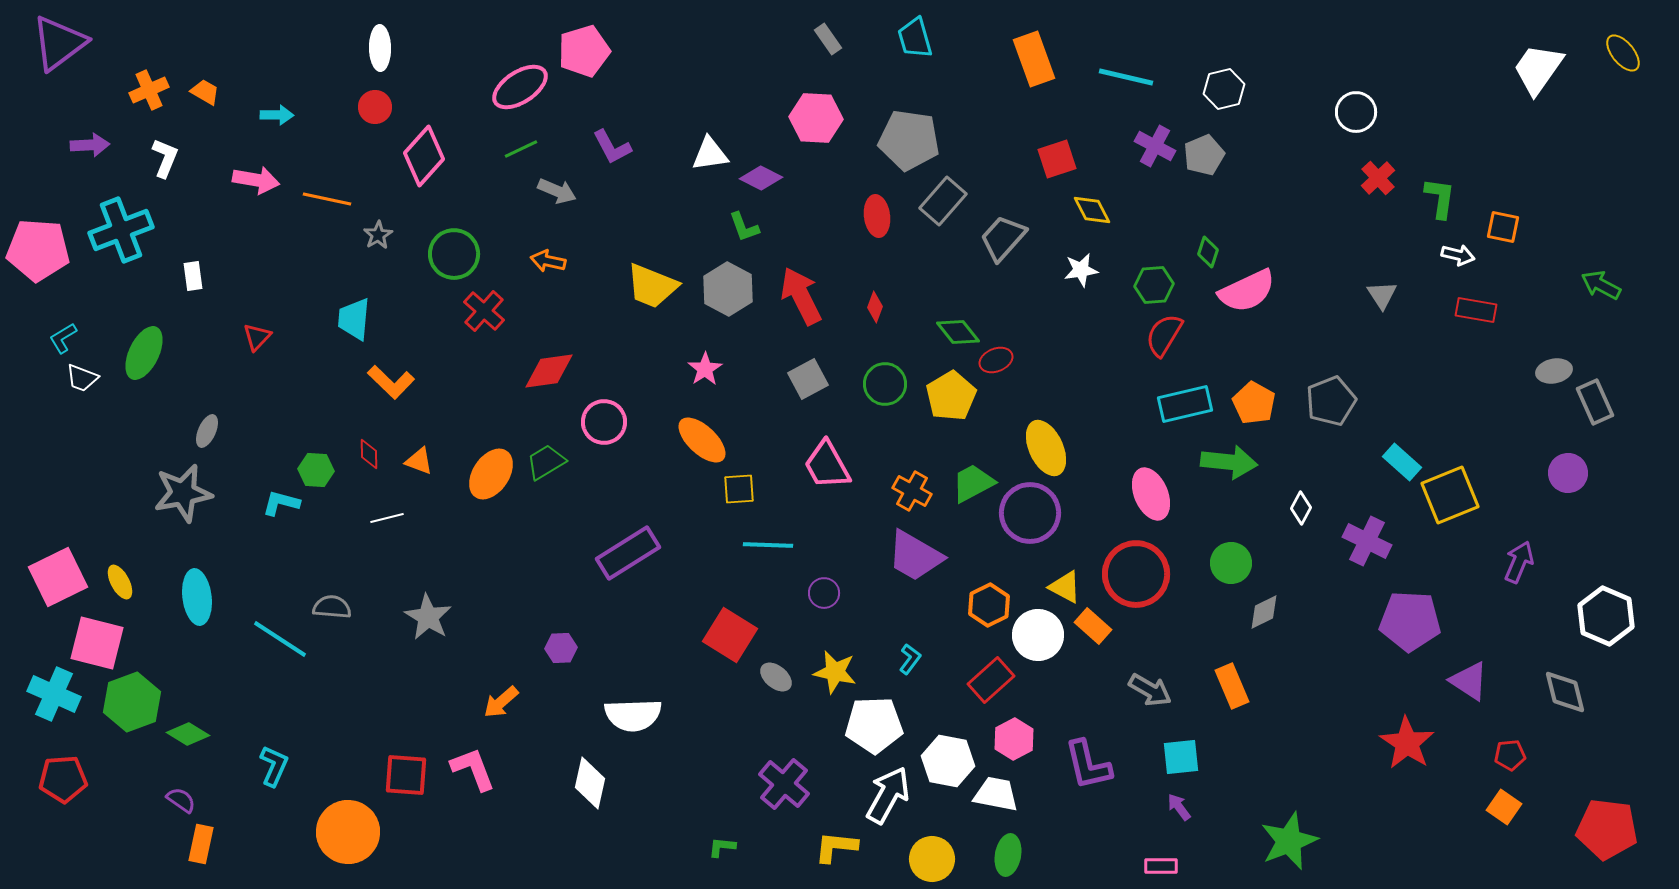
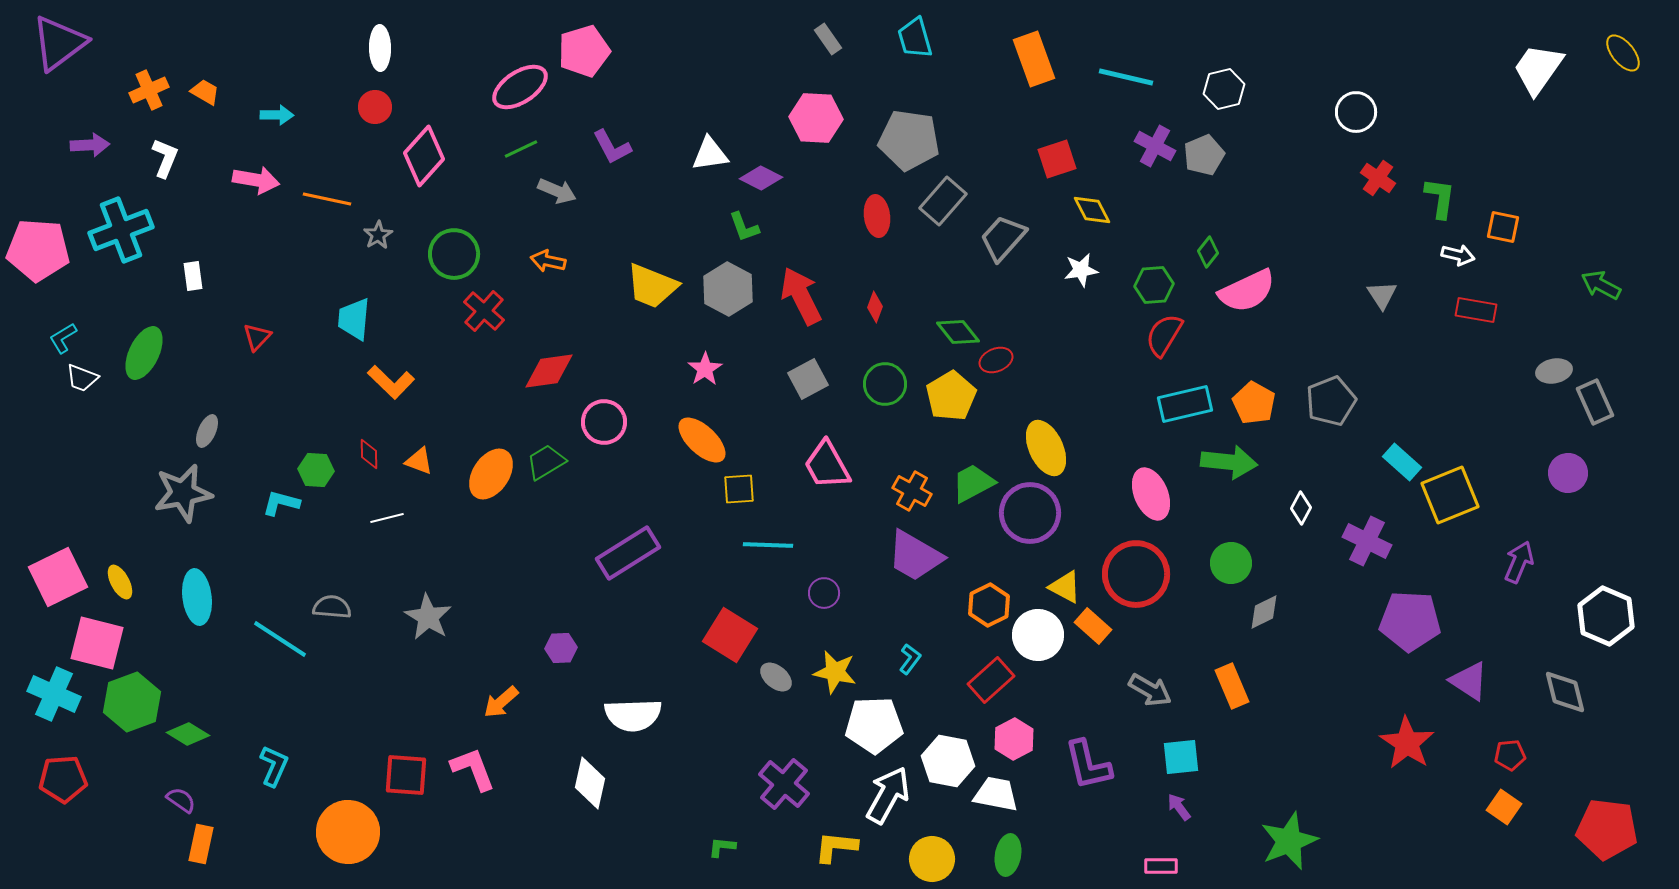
red cross at (1378, 178): rotated 12 degrees counterclockwise
green diamond at (1208, 252): rotated 20 degrees clockwise
